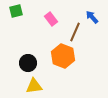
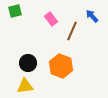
green square: moved 1 px left
blue arrow: moved 1 px up
brown line: moved 3 px left, 1 px up
orange hexagon: moved 2 px left, 10 px down
yellow triangle: moved 9 px left
